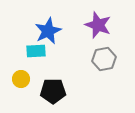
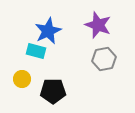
cyan rectangle: rotated 18 degrees clockwise
yellow circle: moved 1 px right
